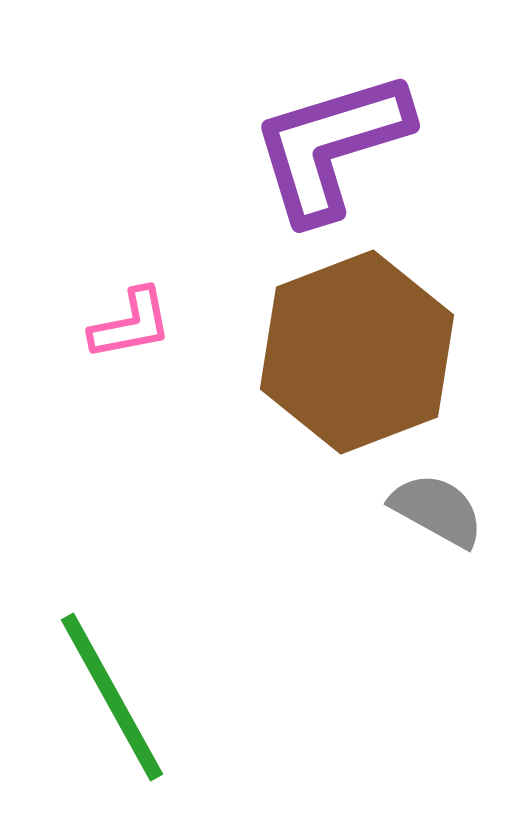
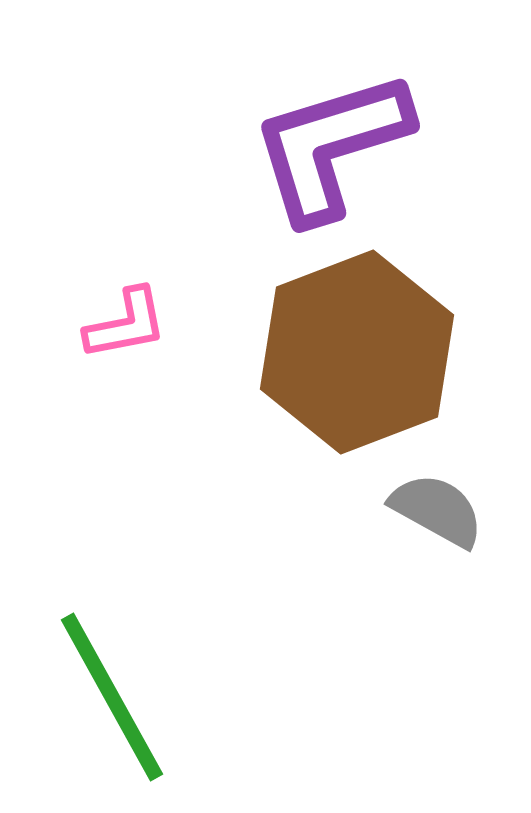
pink L-shape: moved 5 px left
